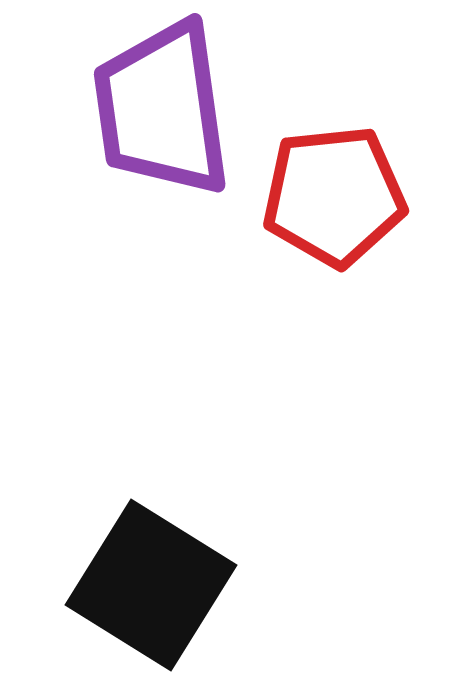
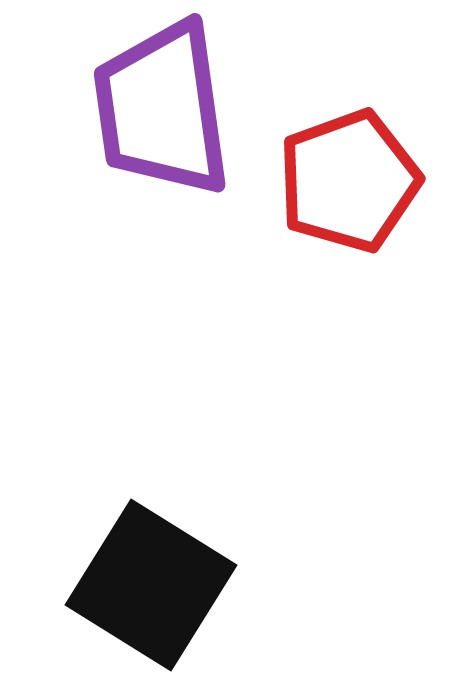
red pentagon: moved 15 px right, 15 px up; rotated 14 degrees counterclockwise
